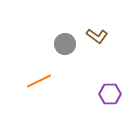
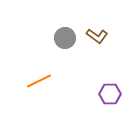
gray circle: moved 6 px up
